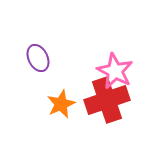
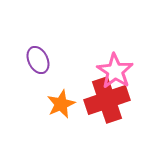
purple ellipse: moved 2 px down
pink star: rotated 6 degrees clockwise
